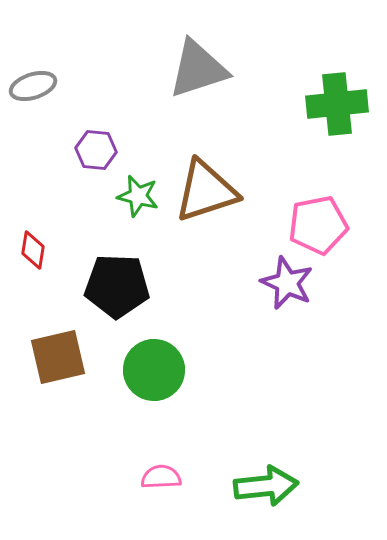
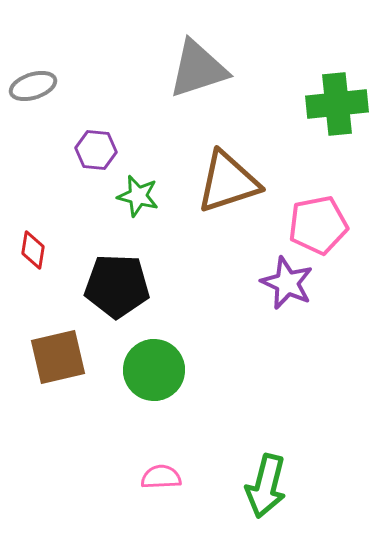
brown triangle: moved 22 px right, 9 px up
green arrow: rotated 110 degrees clockwise
